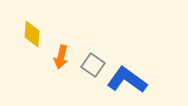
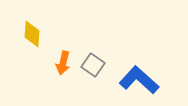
orange arrow: moved 2 px right, 6 px down
blue L-shape: moved 12 px right; rotated 6 degrees clockwise
